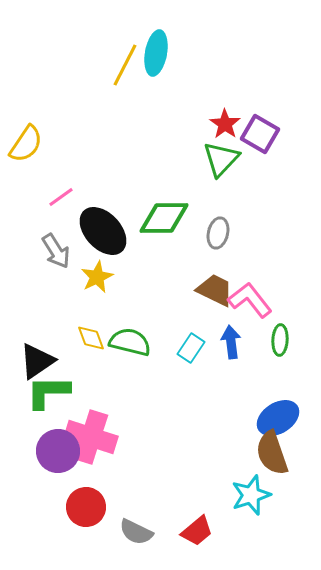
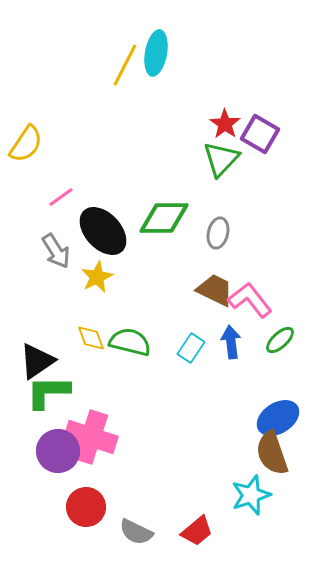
green ellipse: rotated 44 degrees clockwise
